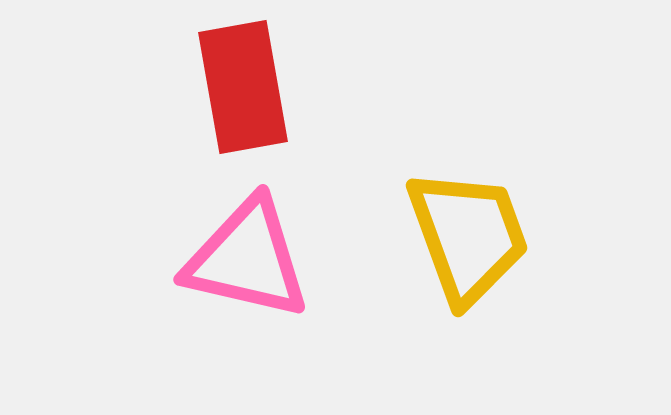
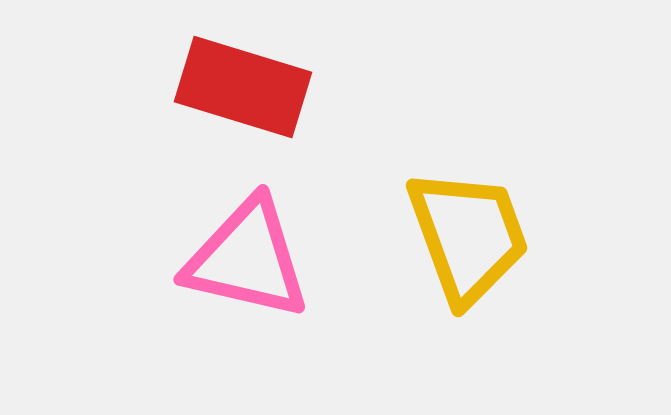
red rectangle: rotated 63 degrees counterclockwise
